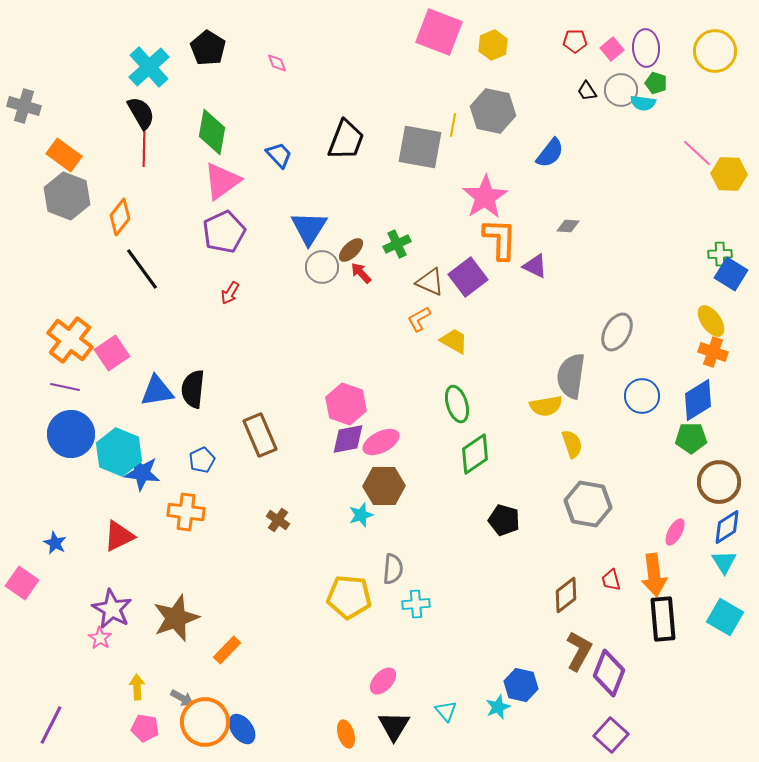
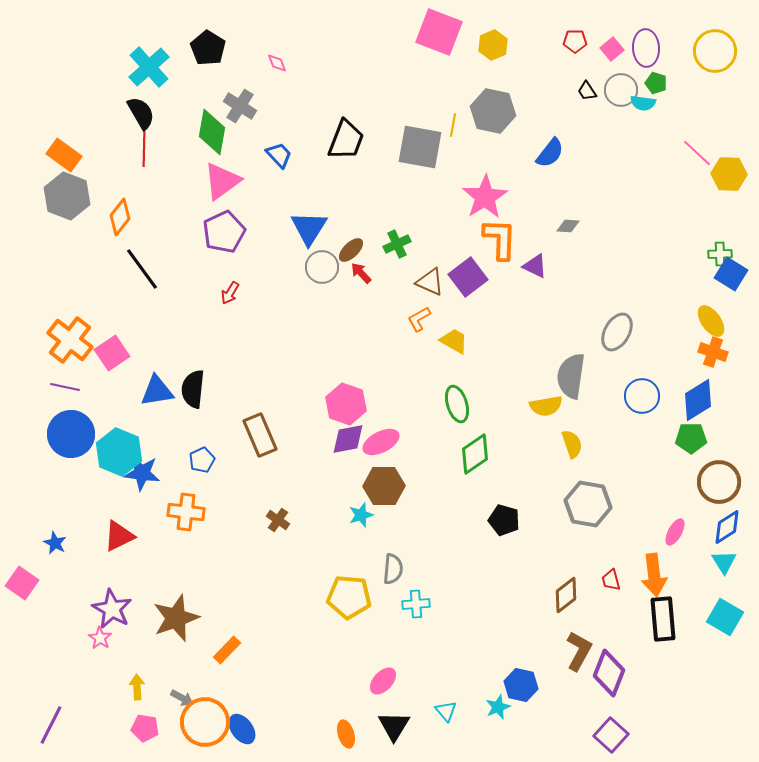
gray cross at (24, 106): moved 216 px right; rotated 16 degrees clockwise
